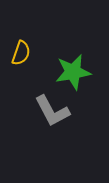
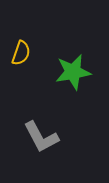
gray L-shape: moved 11 px left, 26 px down
